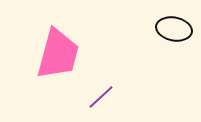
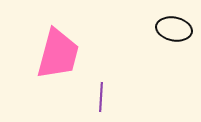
purple line: rotated 44 degrees counterclockwise
